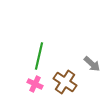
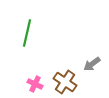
green line: moved 12 px left, 23 px up
gray arrow: rotated 102 degrees clockwise
